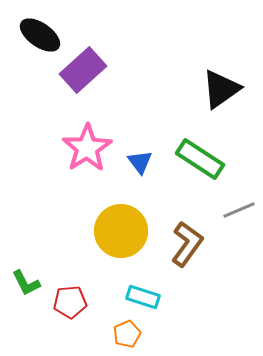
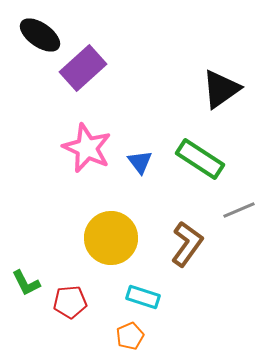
purple rectangle: moved 2 px up
pink star: rotated 15 degrees counterclockwise
yellow circle: moved 10 px left, 7 px down
orange pentagon: moved 3 px right, 2 px down
